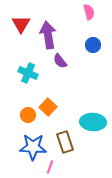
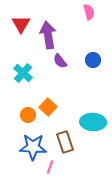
blue circle: moved 15 px down
cyan cross: moved 5 px left; rotated 18 degrees clockwise
